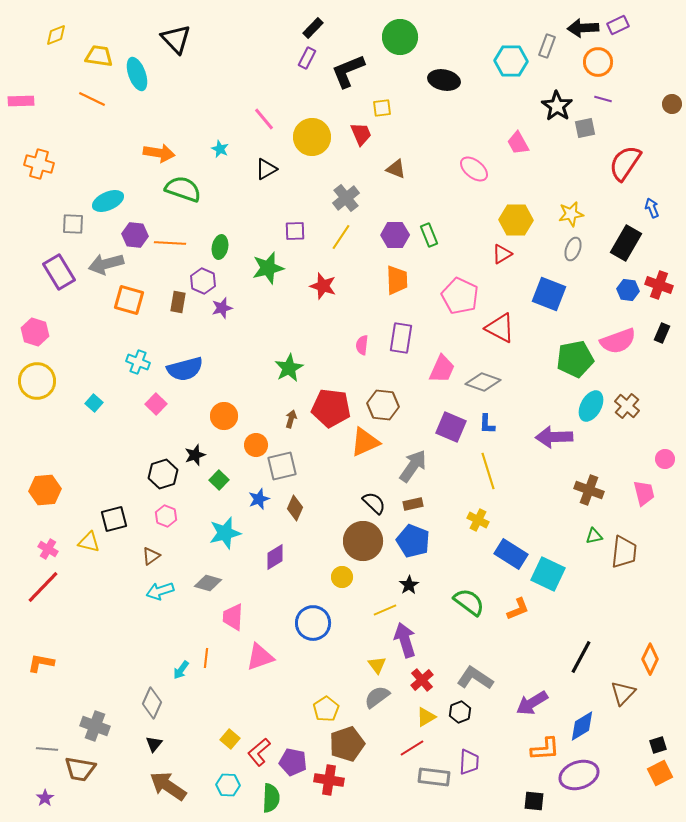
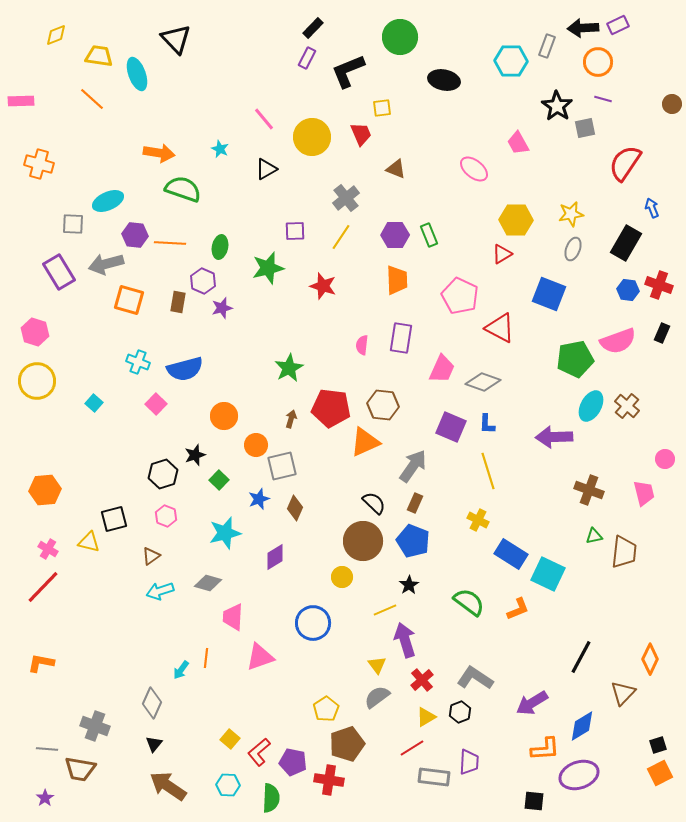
orange line at (92, 99): rotated 16 degrees clockwise
brown rectangle at (413, 504): moved 2 px right, 1 px up; rotated 54 degrees counterclockwise
